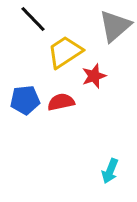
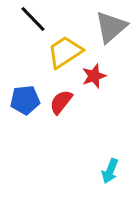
gray triangle: moved 4 px left, 1 px down
red semicircle: rotated 40 degrees counterclockwise
